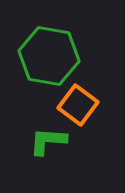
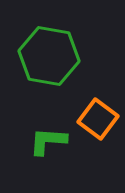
orange square: moved 20 px right, 14 px down
